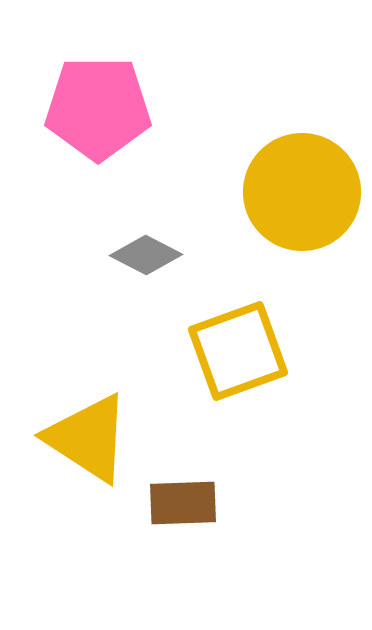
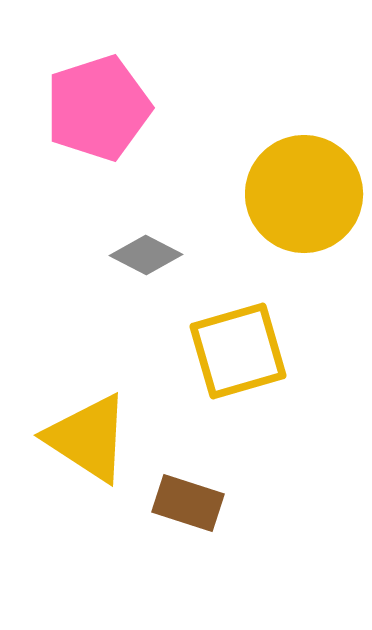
pink pentagon: rotated 18 degrees counterclockwise
yellow circle: moved 2 px right, 2 px down
yellow square: rotated 4 degrees clockwise
brown rectangle: moved 5 px right; rotated 20 degrees clockwise
